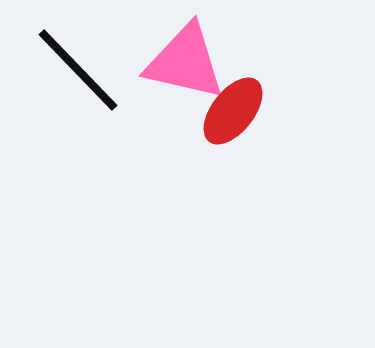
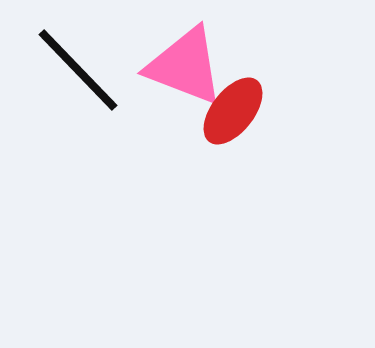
pink triangle: moved 4 px down; rotated 8 degrees clockwise
